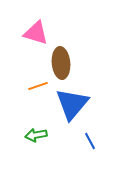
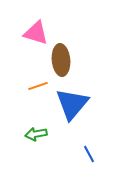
brown ellipse: moved 3 px up
green arrow: moved 1 px up
blue line: moved 1 px left, 13 px down
